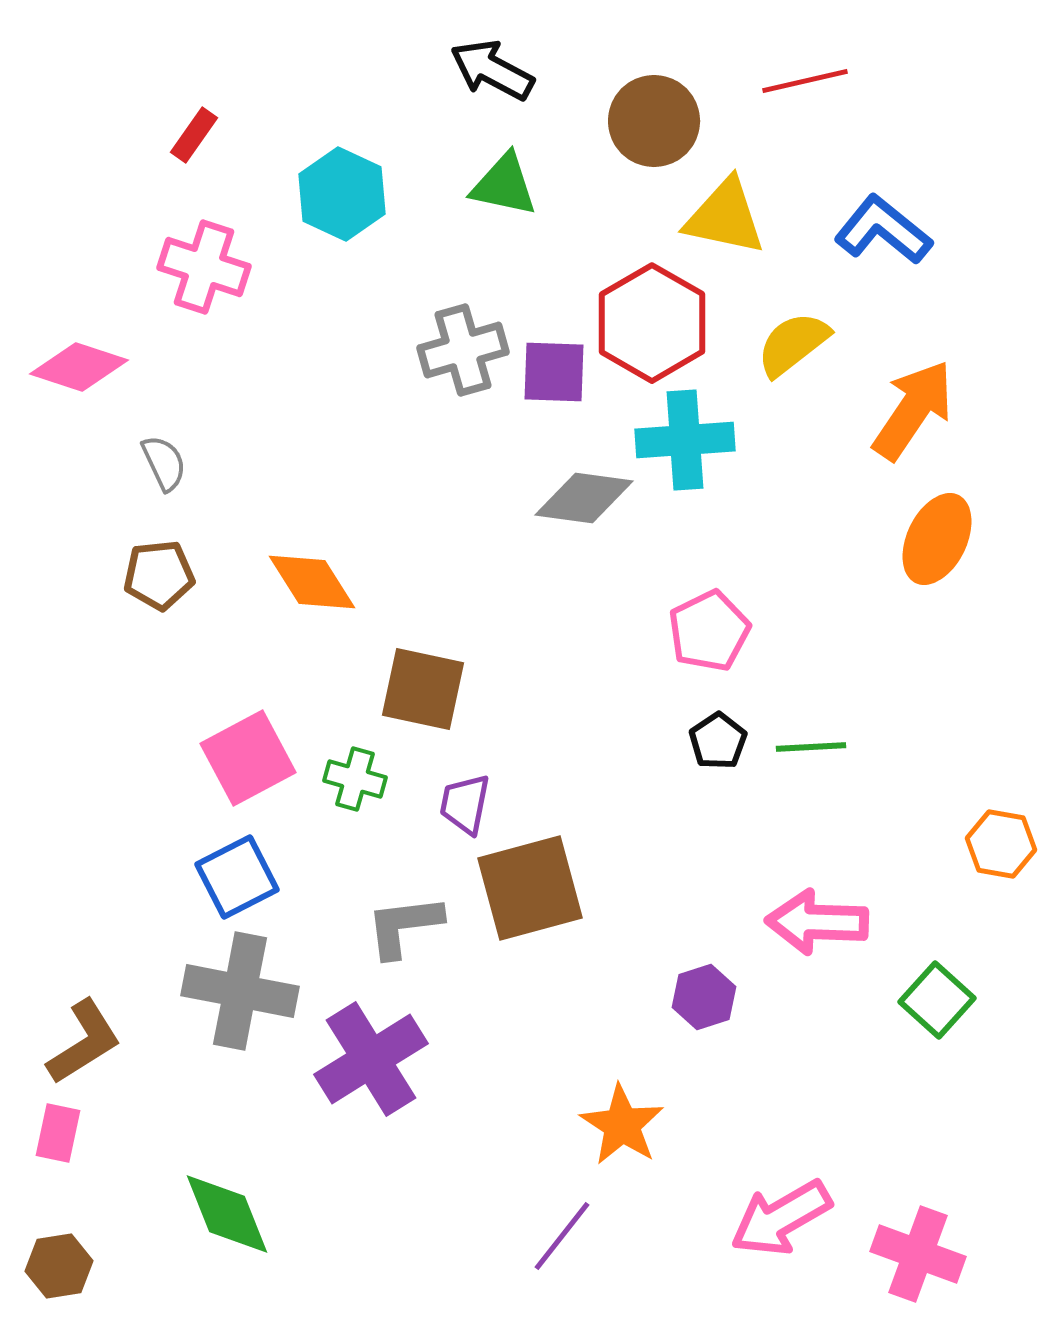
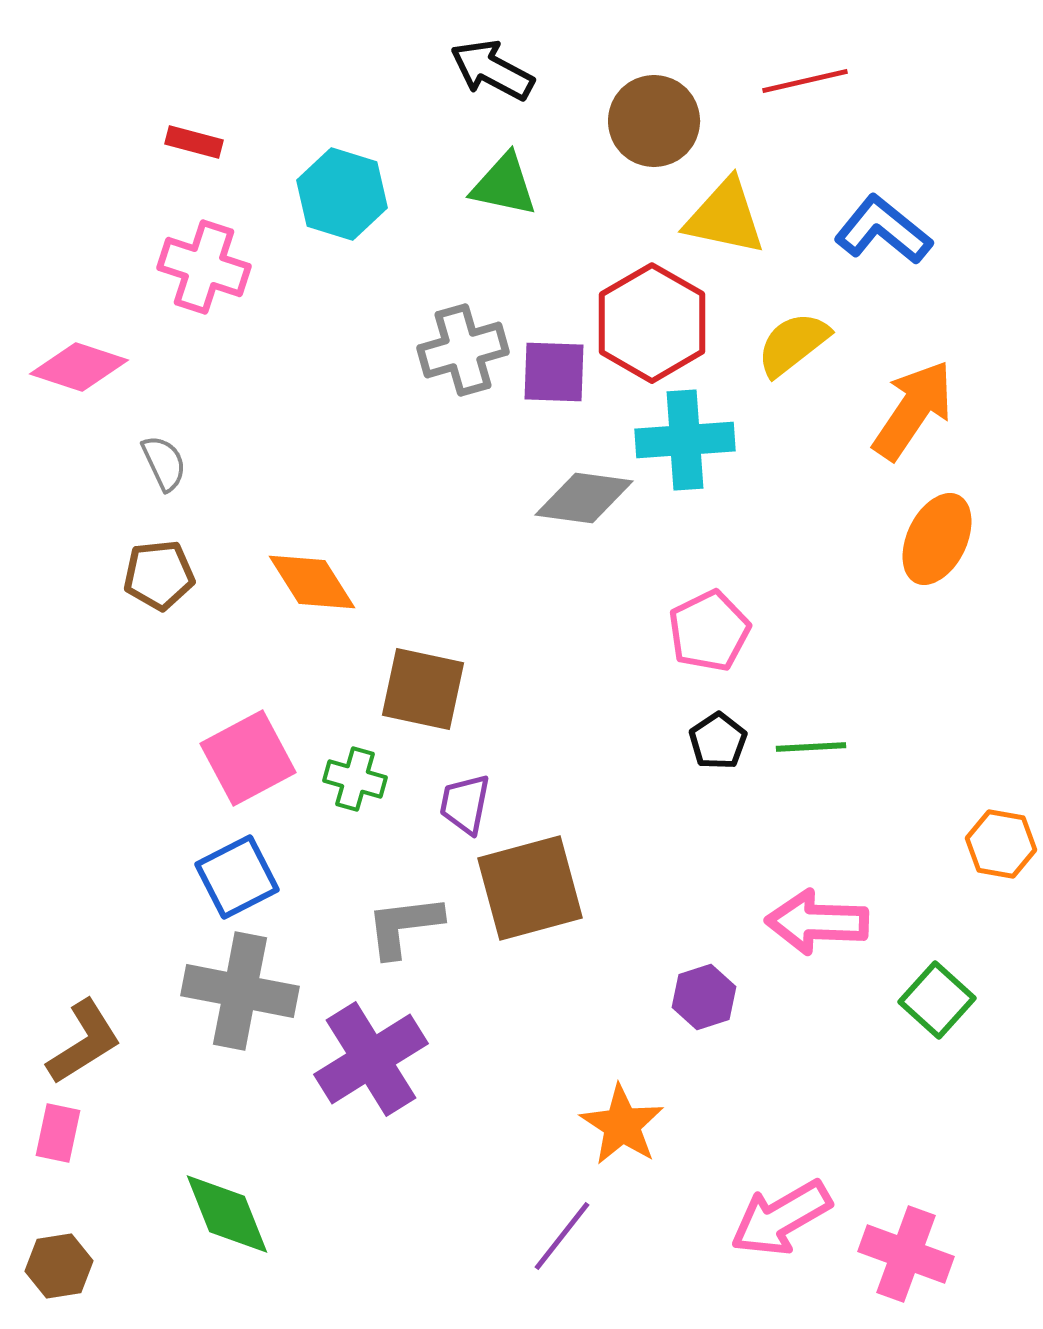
red rectangle at (194, 135): moved 7 px down; rotated 70 degrees clockwise
cyan hexagon at (342, 194): rotated 8 degrees counterclockwise
pink cross at (918, 1254): moved 12 px left
